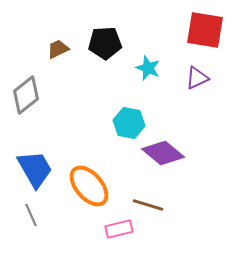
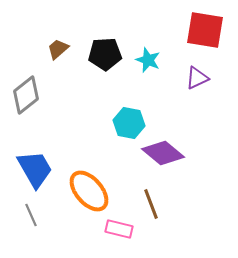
black pentagon: moved 11 px down
brown trapezoid: rotated 15 degrees counterclockwise
cyan star: moved 8 px up
orange ellipse: moved 5 px down
brown line: moved 3 px right, 1 px up; rotated 52 degrees clockwise
pink rectangle: rotated 28 degrees clockwise
